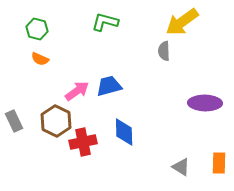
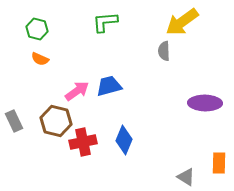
green L-shape: rotated 20 degrees counterclockwise
brown hexagon: rotated 12 degrees counterclockwise
blue diamond: moved 8 px down; rotated 24 degrees clockwise
gray triangle: moved 5 px right, 10 px down
